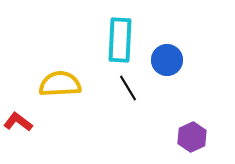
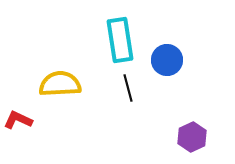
cyan rectangle: rotated 12 degrees counterclockwise
black line: rotated 16 degrees clockwise
red L-shape: moved 2 px up; rotated 12 degrees counterclockwise
